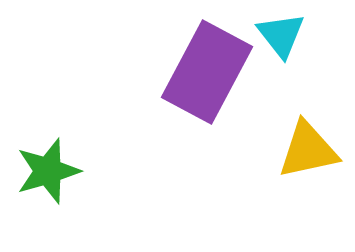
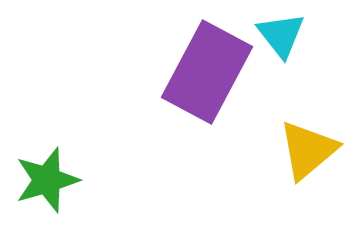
yellow triangle: rotated 28 degrees counterclockwise
green star: moved 1 px left, 9 px down
